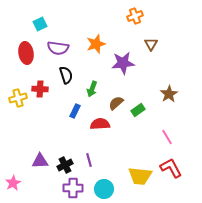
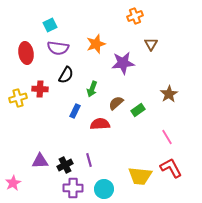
cyan square: moved 10 px right, 1 px down
black semicircle: rotated 48 degrees clockwise
